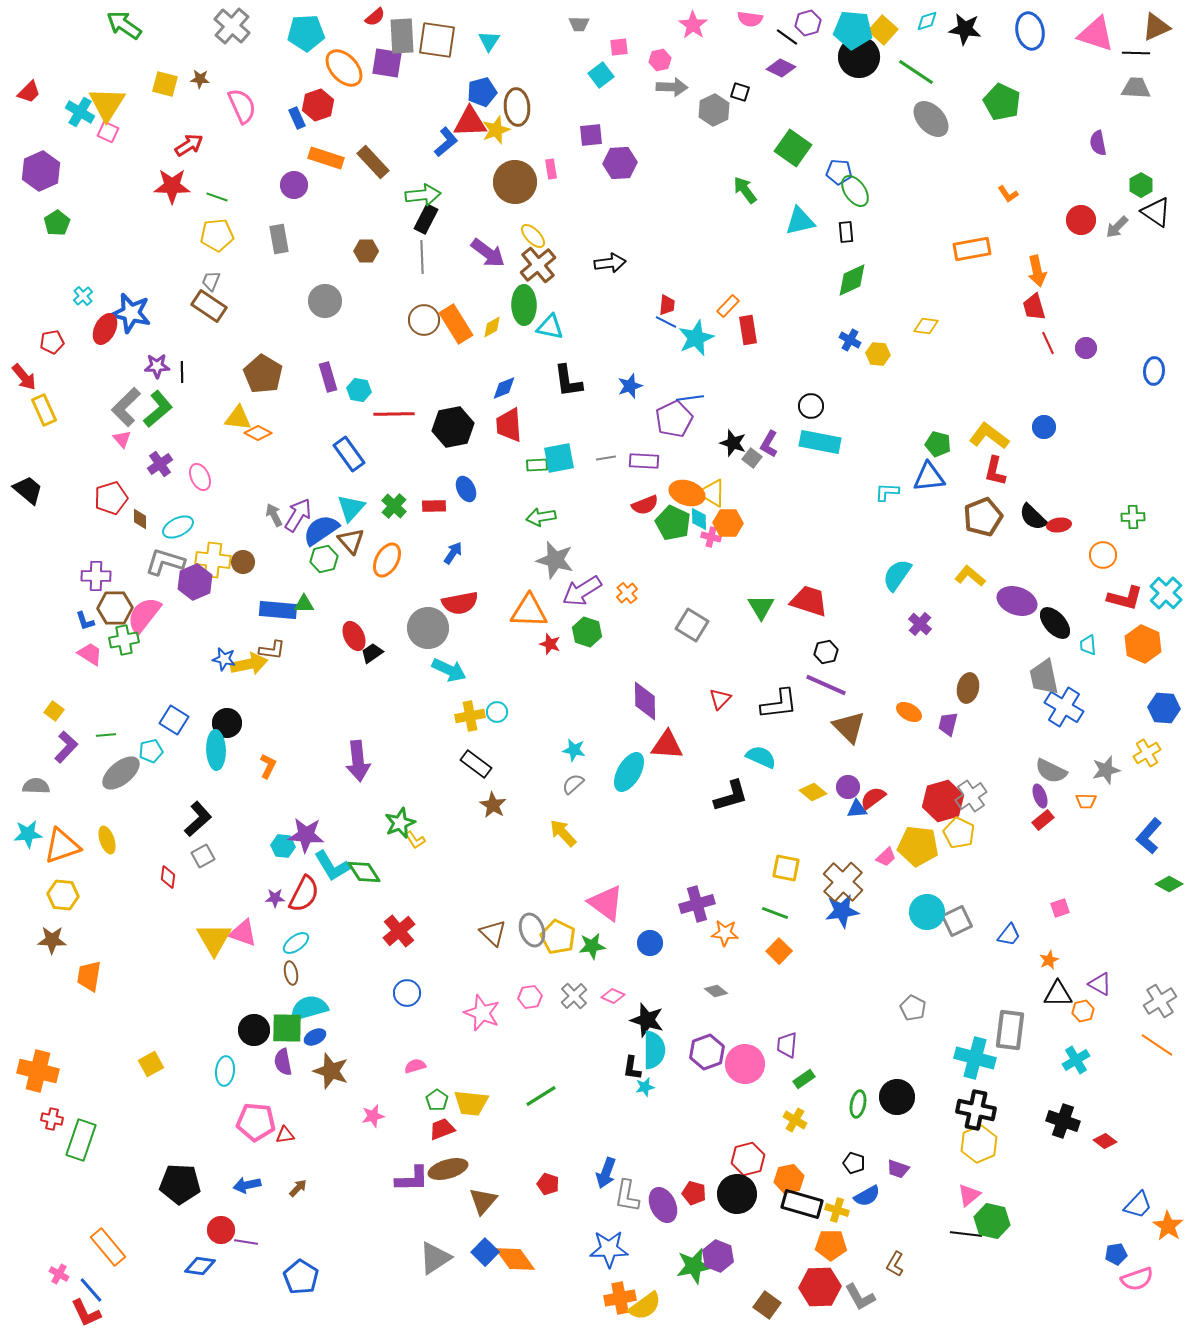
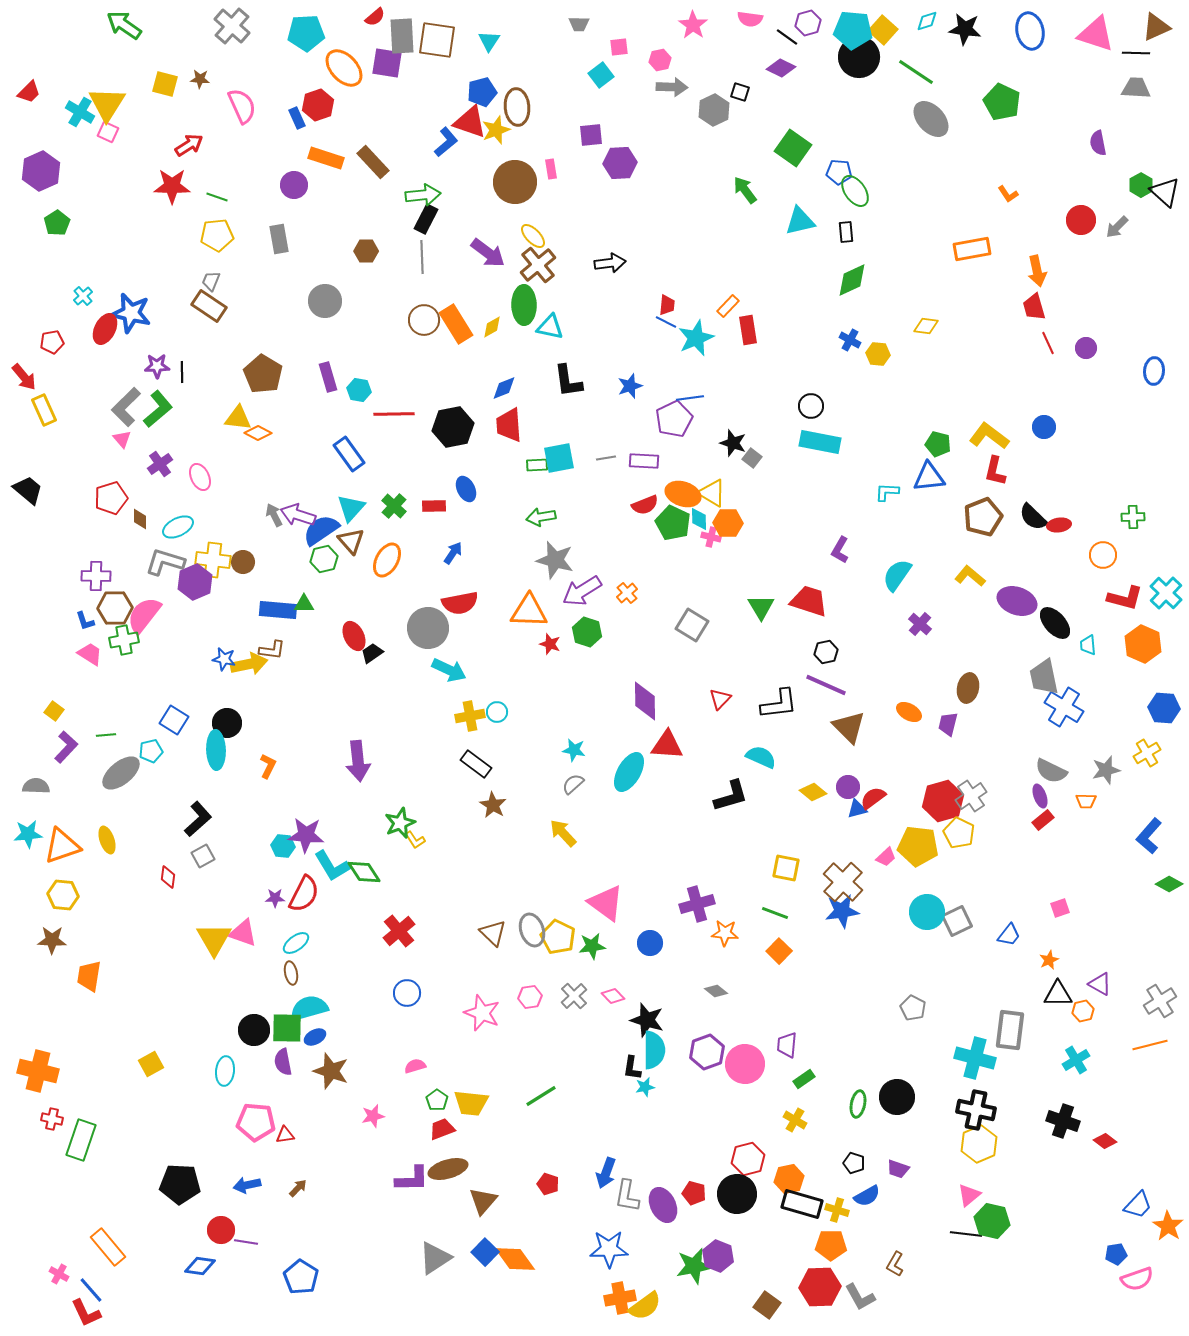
red triangle at (470, 122): rotated 21 degrees clockwise
black triangle at (1156, 212): moved 9 px right, 20 px up; rotated 8 degrees clockwise
purple L-shape at (769, 444): moved 71 px right, 106 px down
orange ellipse at (687, 493): moved 4 px left, 1 px down
purple arrow at (298, 515): rotated 104 degrees counterclockwise
blue triangle at (857, 809): rotated 10 degrees counterclockwise
pink diamond at (613, 996): rotated 20 degrees clockwise
orange line at (1157, 1045): moved 7 px left; rotated 48 degrees counterclockwise
